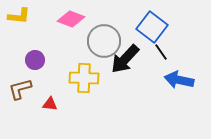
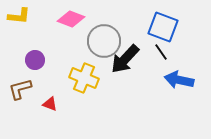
blue square: moved 11 px right; rotated 16 degrees counterclockwise
yellow cross: rotated 20 degrees clockwise
red triangle: rotated 14 degrees clockwise
